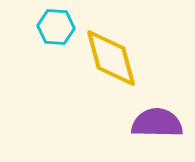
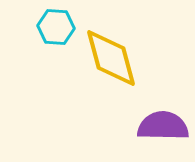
purple semicircle: moved 6 px right, 3 px down
